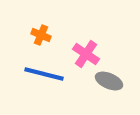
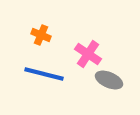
pink cross: moved 2 px right
gray ellipse: moved 1 px up
